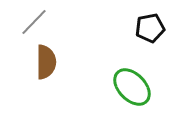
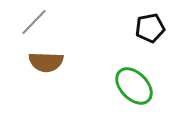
brown semicircle: rotated 92 degrees clockwise
green ellipse: moved 2 px right, 1 px up
